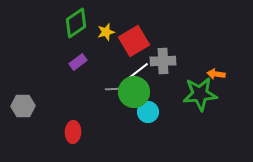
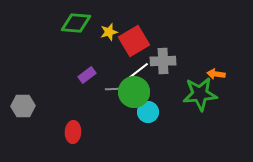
green diamond: rotated 40 degrees clockwise
yellow star: moved 3 px right
purple rectangle: moved 9 px right, 13 px down
